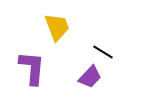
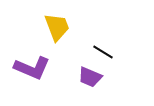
purple L-shape: rotated 108 degrees clockwise
purple trapezoid: rotated 70 degrees clockwise
